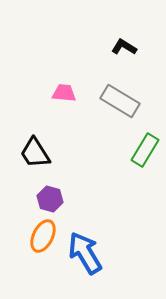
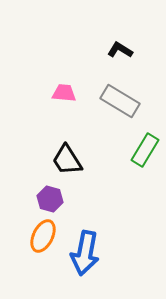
black L-shape: moved 4 px left, 3 px down
black trapezoid: moved 32 px right, 7 px down
blue arrow: rotated 138 degrees counterclockwise
